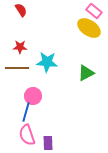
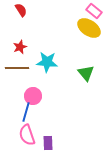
red star: rotated 24 degrees counterclockwise
green triangle: rotated 42 degrees counterclockwise
